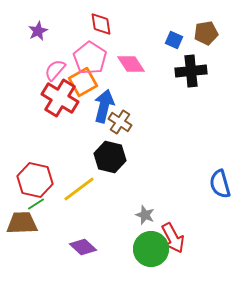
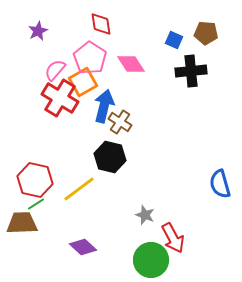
brown pentagon: rotated 15 degrees clockwise
green circle: moved 11 px down
